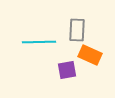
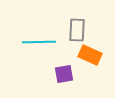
purple square: moved 3 px left, 4 px down
